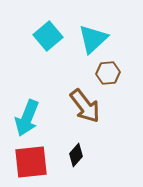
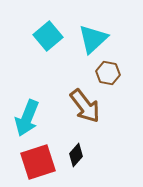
brown hexagon: rotated 15 degrees clockwise
red square: moved 7 px right; rotated 12 degrees counterclockwise
